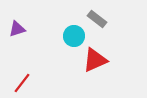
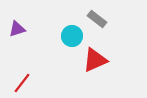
cyan circle: moved 2 px left
